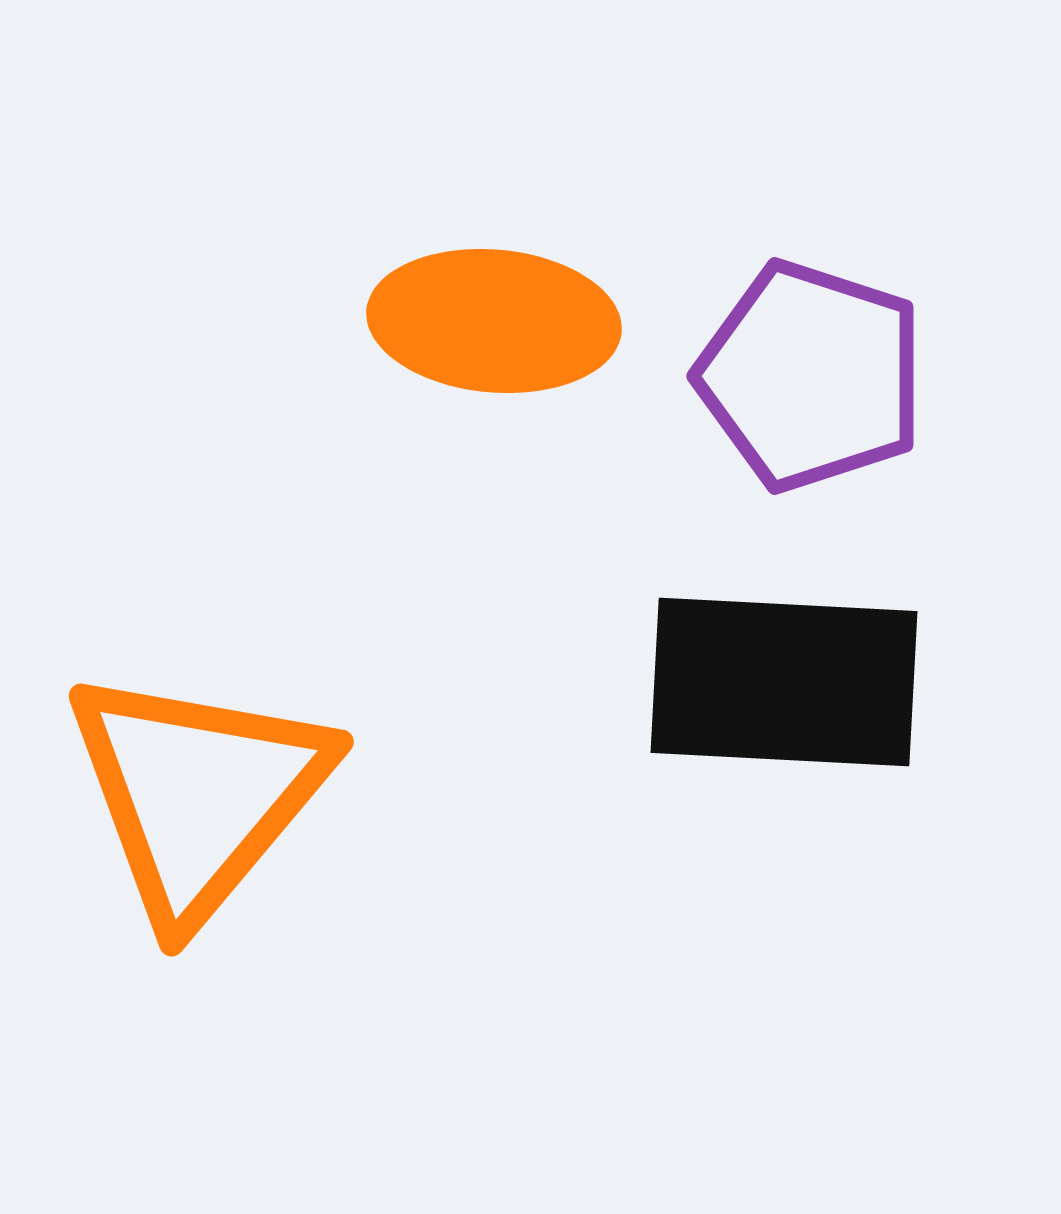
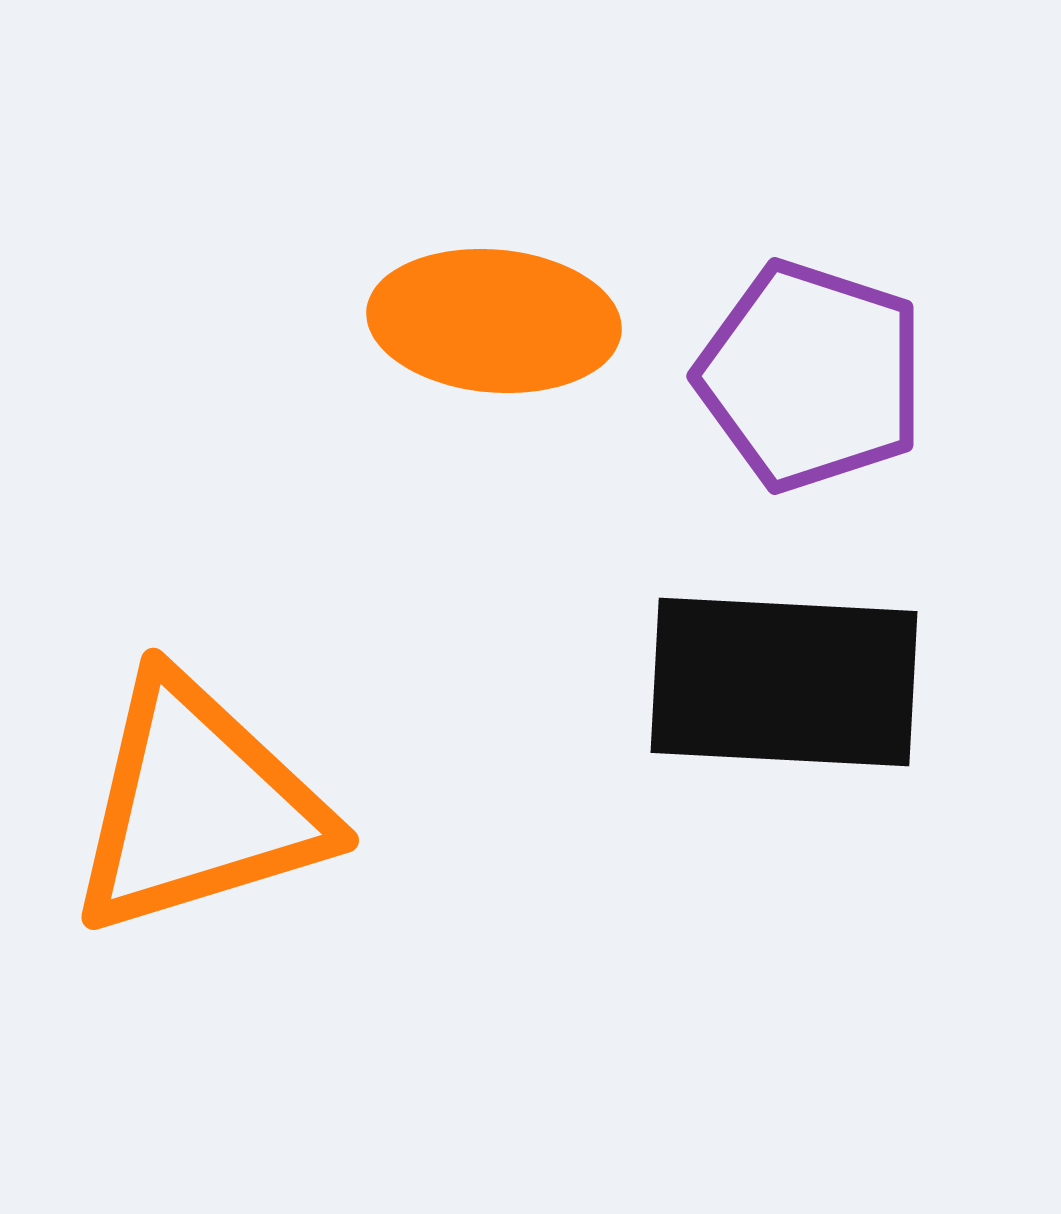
orange triangle: moved 12 px down; rotated 33 degrees clockwise
